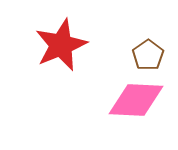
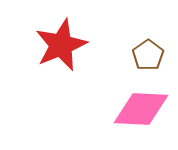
pink diamond: moved 5 px right, 9 px down
